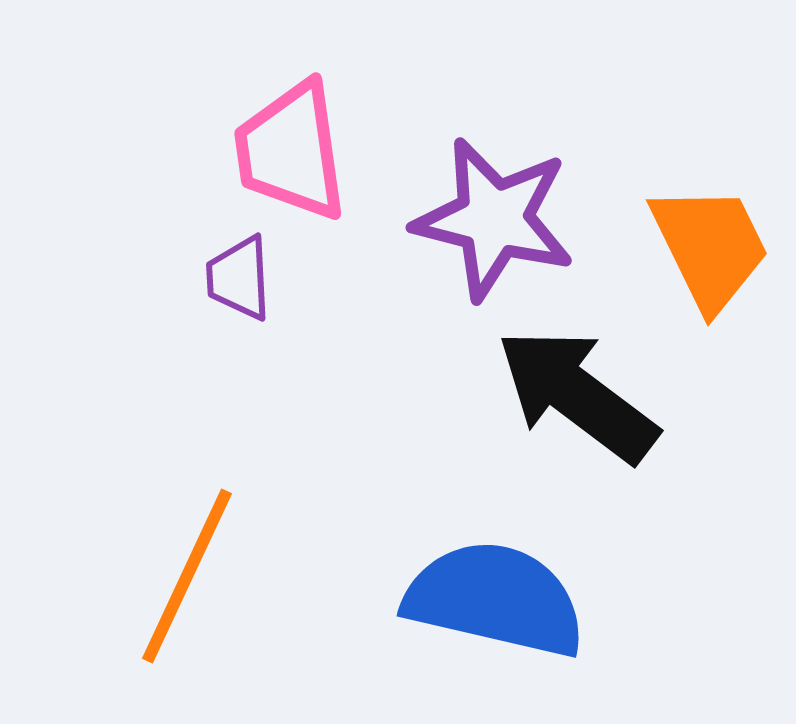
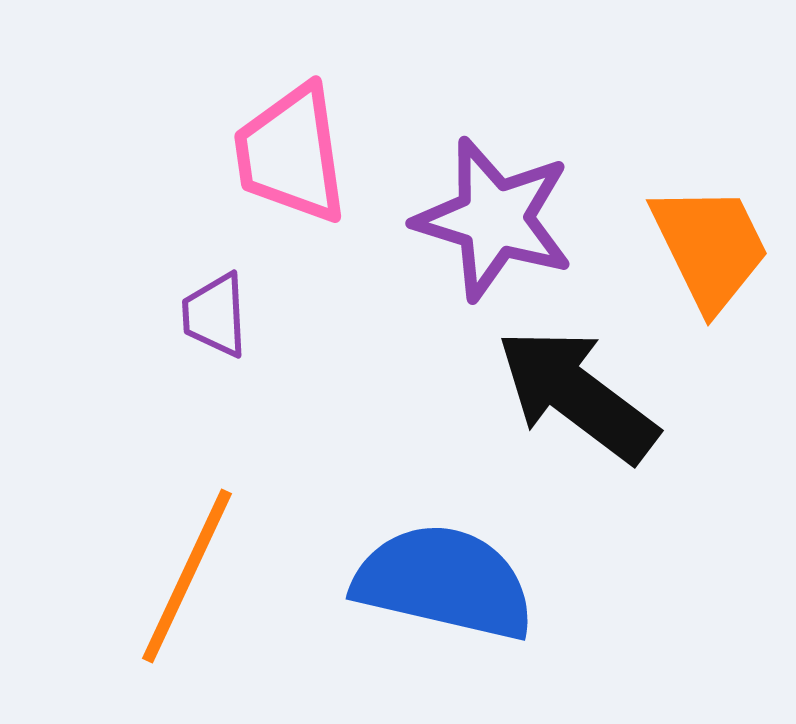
pink trapezoid: moved 3 px down
purple star: rotated 3 degrees clockwise
purple trapezoid: moved 24 px left, 37 px down
blue semicircle: moved 51 px left, 17 px up
